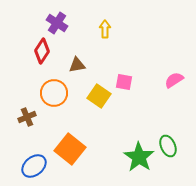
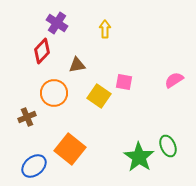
red diamond: rotated 10 degrees clockwise
